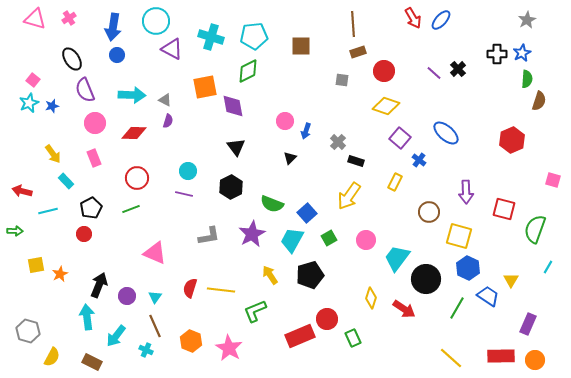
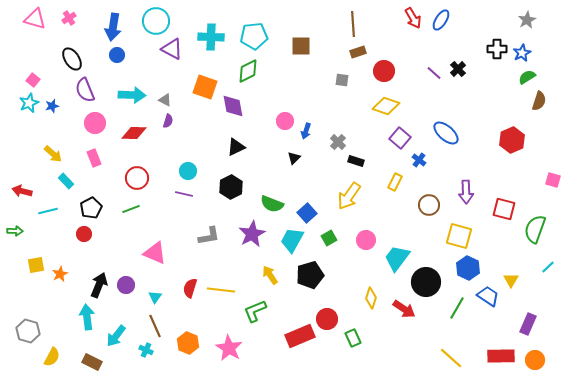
blue ellipse at (441, 20): rotated 10 degrees counterclockwise
cyan cross at (211, 37): rotated 15 degrees counterclockwise
black cross at (497, 54): moved 5 px up
green semicircle at (527, 79): moved 2 px up; rotated 126 degrees counterclockwise
orange square at (205, 87): rotated 30 degrees clockwise
black triangle at (236, 147): rotated 42 degrees clockwise
yellow arrow at (53, 154): rotated 12 degrees counterclockwise
black triangle at (290, 158): moved 4 px right
brown circle at (429, 212): moved 7 px up
cyan line at (548, 267): rotated 16 degrees clockwise
black circle at (426, 279): moved 3 px down
purple circle at (127, 296): moved 1 px left, 11 px up
orange hexagon at (191, 341): moved 3 px left, 2 px down
